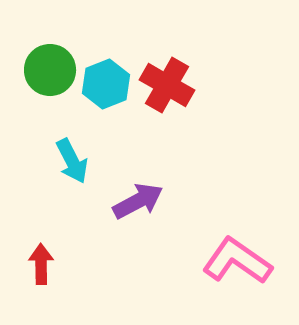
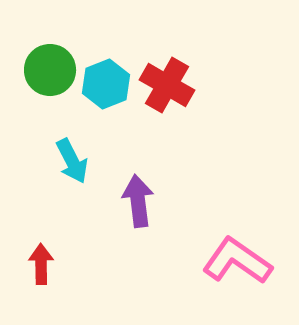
purple arrow: rotated 69 degrees counterclockwise
